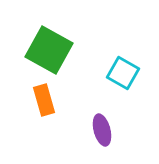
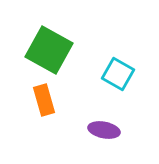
cyan square: moved 5 px left, 1 px down
purple ellipse: moved 2 px right; rotated 64 degrees counterclockwise
